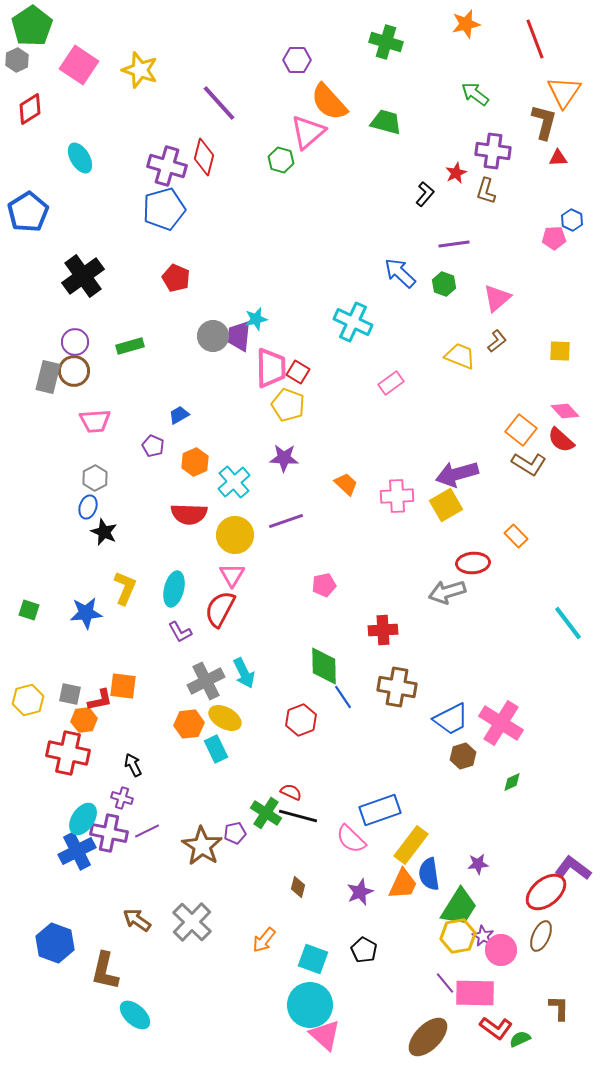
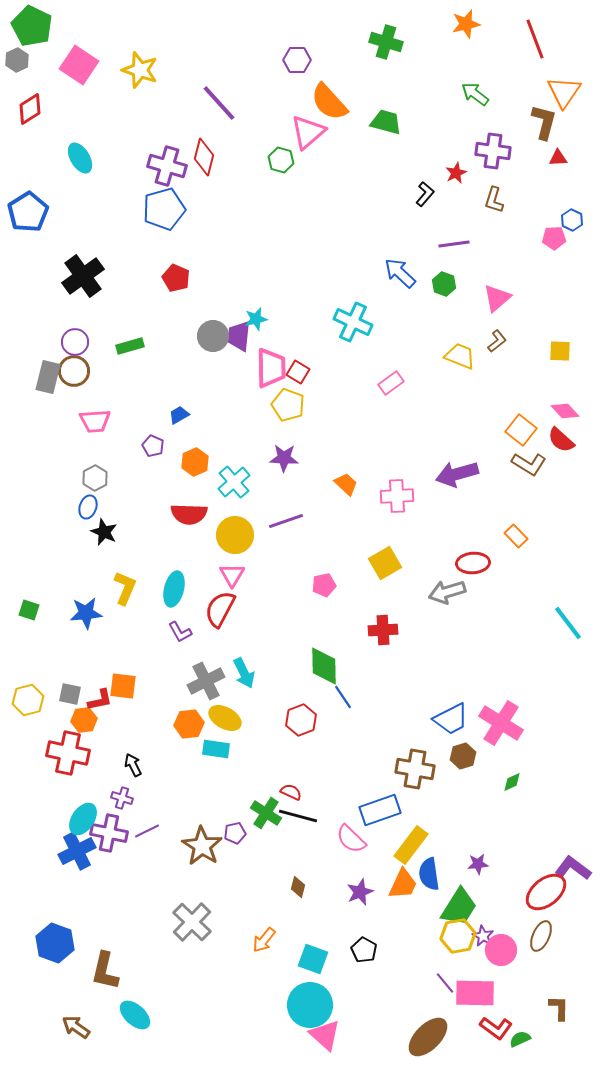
green pentagon at (32, 26): rotated 12 degrees counterclockwise
brown L-shape at (486, 191): moved 8 px right, 9 px down
yellow square at (446, 505): moved 61 px left, 58 px down
brown cross at (397, 687): moved 18 px right, 82 px down
cyan rectangle at (216, 749): rotated 56 degrees counterclockwise
brown arrow at (137, 920): moved 61 px left, 107 px down
